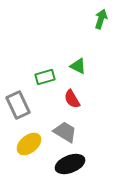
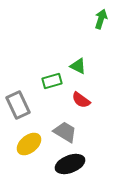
green rectangle: moved 7 px right, 4 px down
red semicircle: moved 9 px right, 1 px down; rotated 24 degrees counterclockwise
